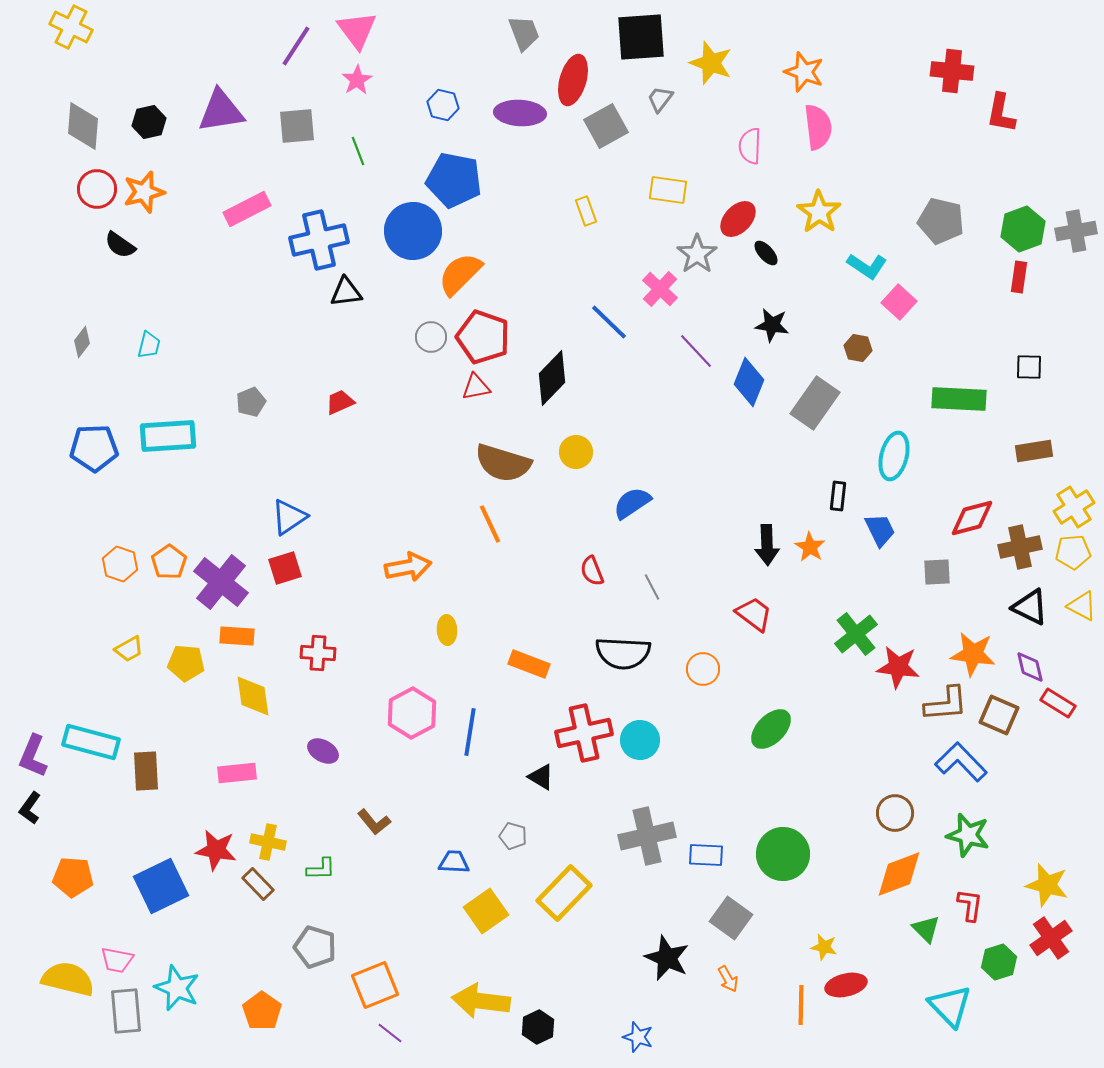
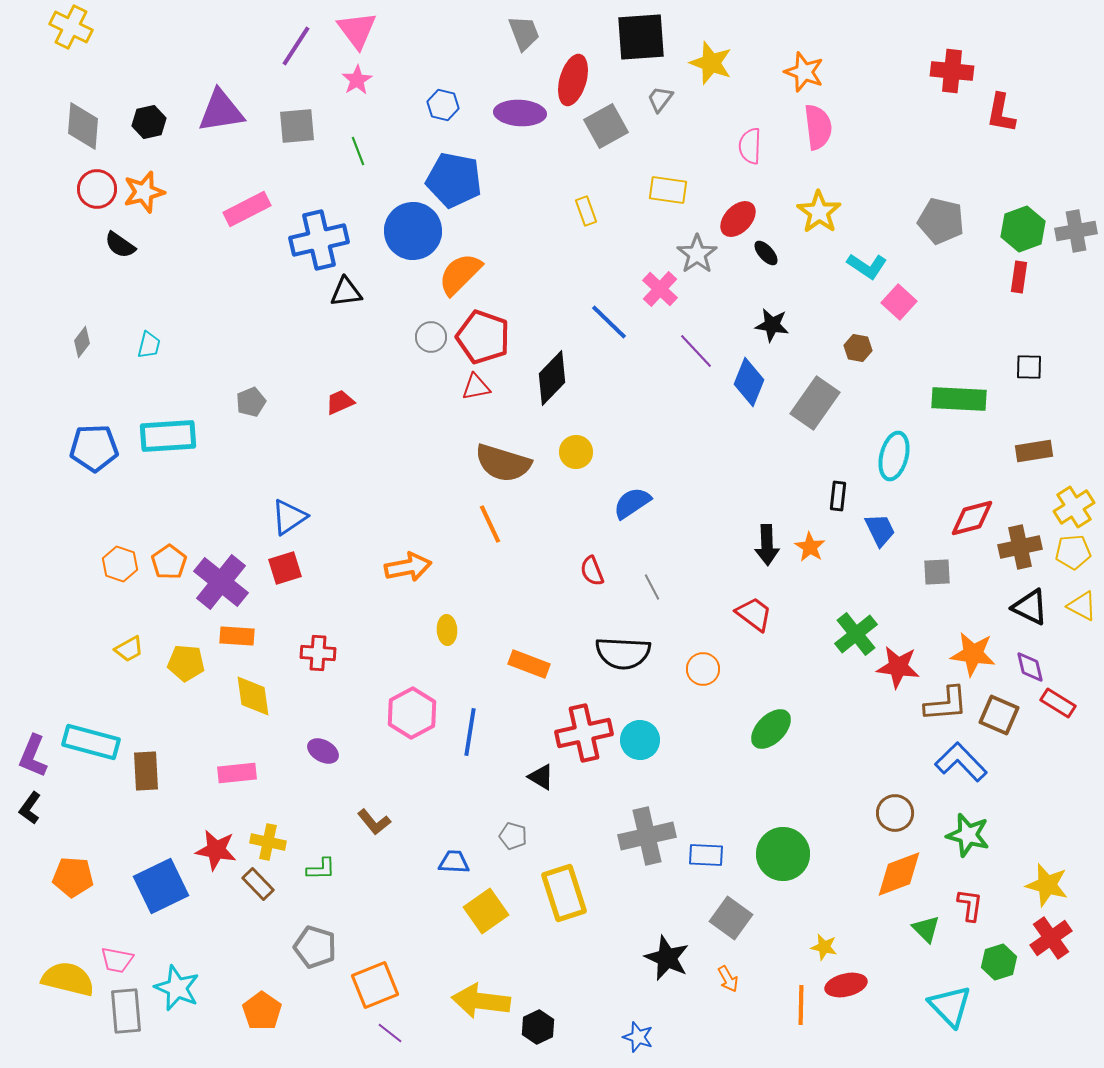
yellow rectangle at (564, 893): rotated 62 degrees counterclockwise
